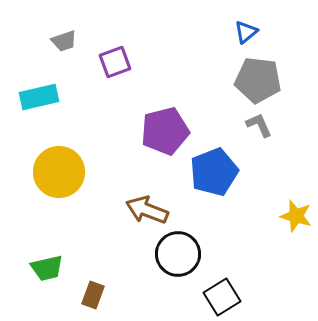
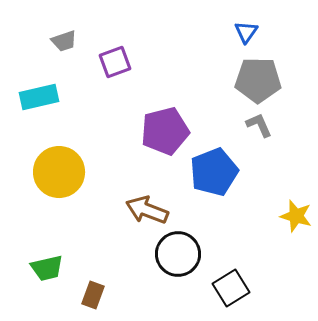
blue triangle: rotated 15 degrees counterclockwise
gray pentagon: rotated 6 degrees counterclockwise
black square: moved 9 px right, 9 px up
